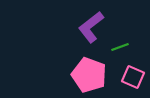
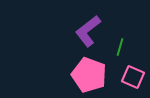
purple L-shape: moved 3 px left, 4 px down
green line: rotated 54 degrees counterclockwise
